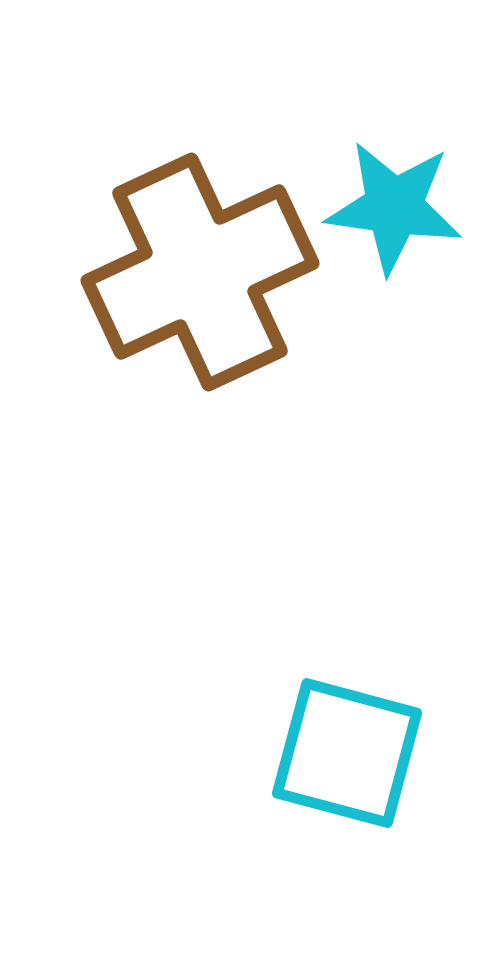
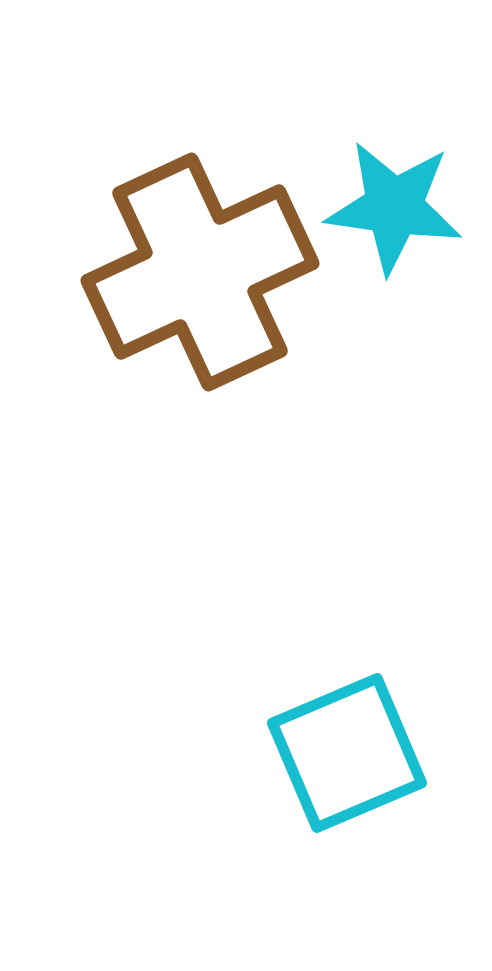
cyan square: rotated 38 degrees counterclockwise
